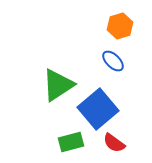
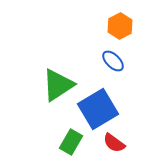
orange hexagon: rotated 10 degrees counterclockwise
blue square: rotated 9 degrees clockwise
green rectangle: rotated 45 degrees counterclockwise
